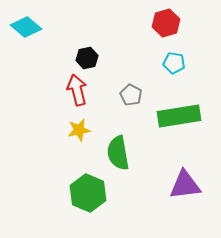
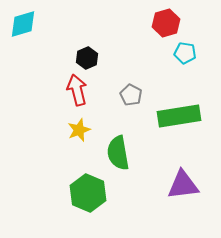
cyan diamond: moved 3 px left, 3 px up; rotated 56 degrees counterclockwise
black hexagon: rotated 10 degrees counterclockwise
cyan pentagon: moved 11 px right, 10 px up
yellow star: rotated 10 degrees counterclockwise
purple triangle: moved 2 px left
